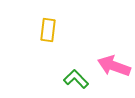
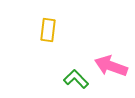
pink arrow: moved 3 px left
